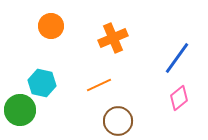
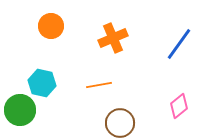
blue line: moved 2 px right, 14 px up
orange line: rotated 15 degrees clockwise
pink diamond: moved 8 px down
brown circle: moved 2 px right, 2 px down
